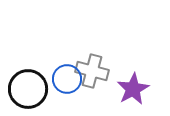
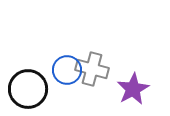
gray cross: moved 2 px up
blue circle: moved 9 px up
